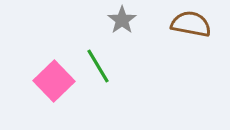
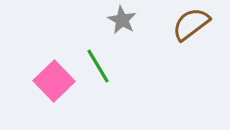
gray star: rotated 8 degrees counterclockwise
brown semicircle: rotated 48 degrees counterclockwise
